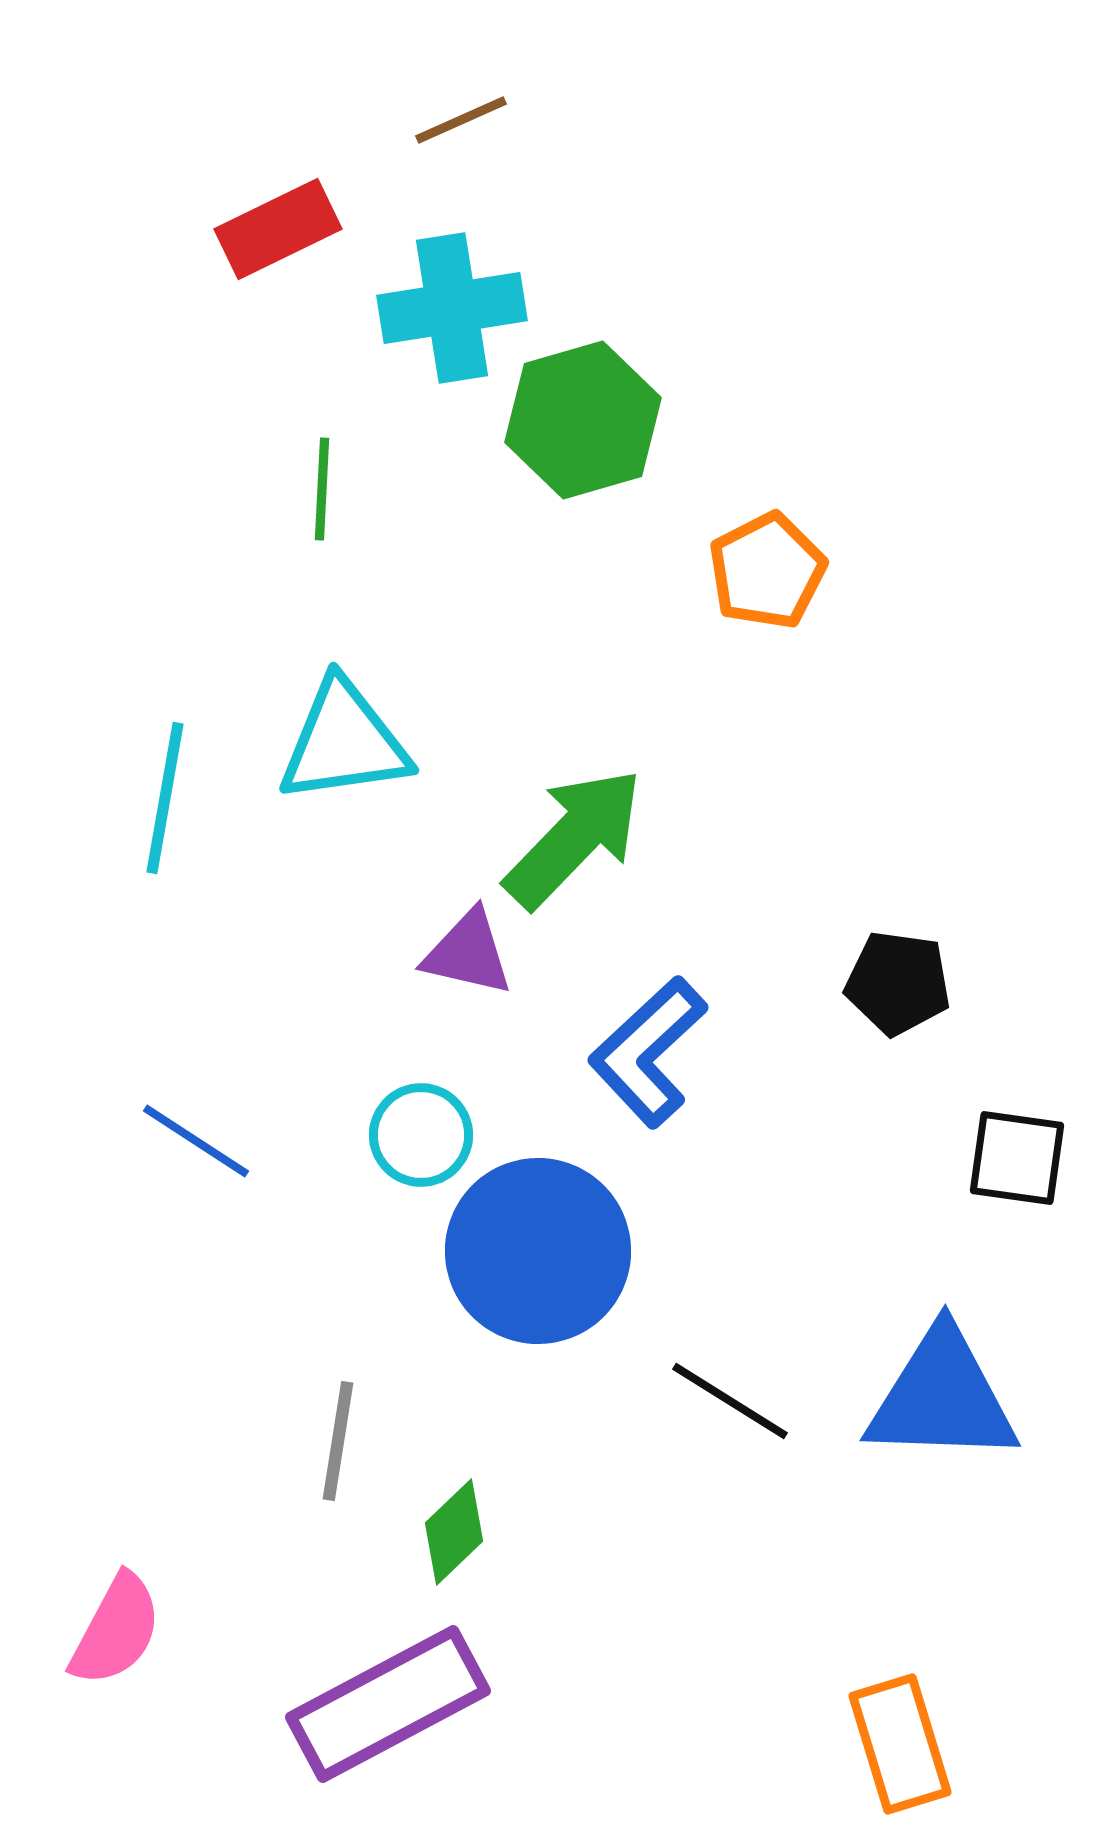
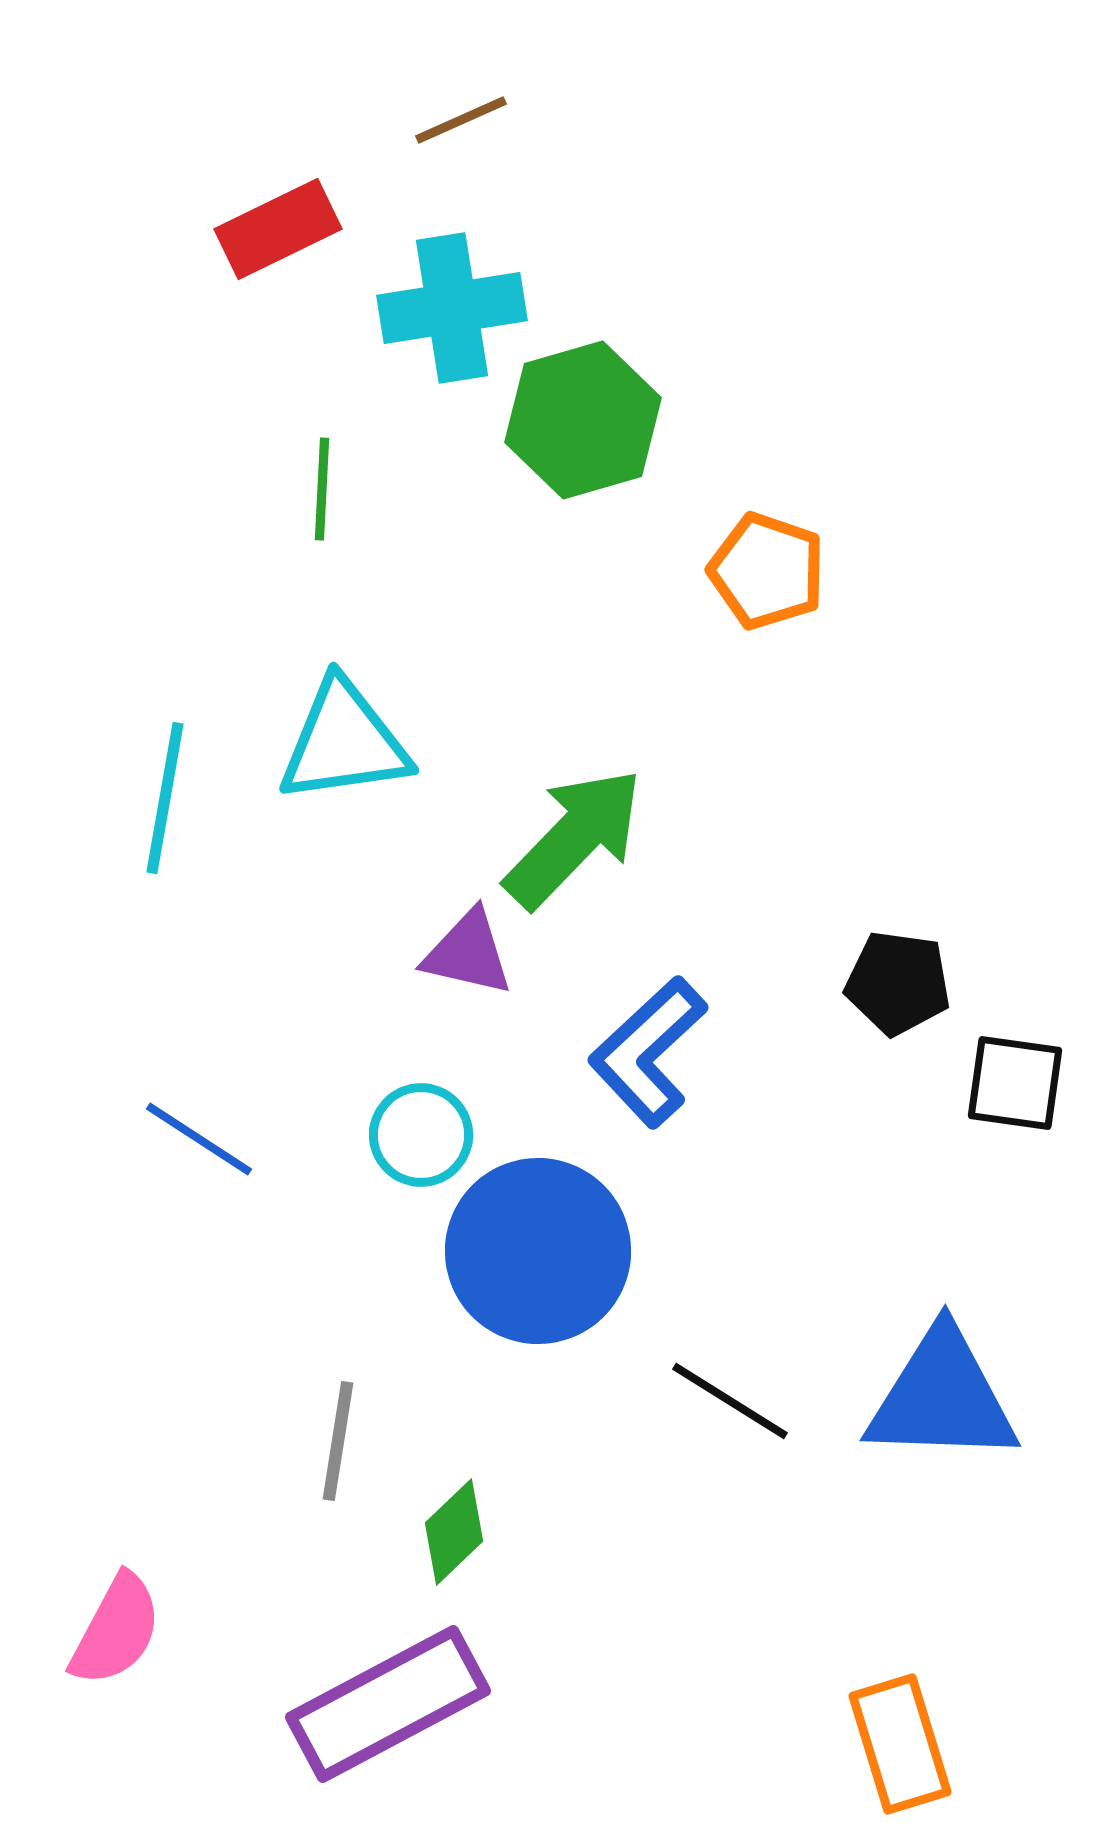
orange pentagon: rotated 26 degrees counterclockwise
blue line: moved 3 px right, 2 px up
black square: moved 2 px left, 75 px up
